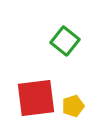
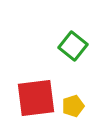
green square: moved 8 px right, 5 px down
